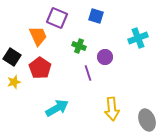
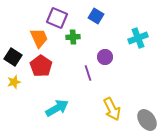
blue square: rotated 14 degrees clockwise
orange trapezoid: moved 1 px right, 2 px down
green cross: moved 6 px left, 9 px up; rotated 24 degrees counterclockwise
black square: moved 1 px right
red pentagon: moved 1 px right, 2 px up
yellow arrow: rotated 20 degrees counterclockwise
gray ellipse: rotated 15 degrees counterclockwise
